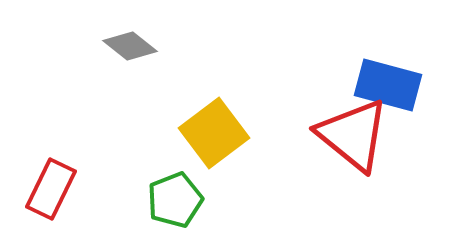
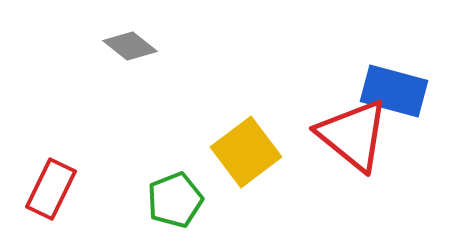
blue rectangle: moved 6 px right, 6 px down
yellow square: moved 32 px right, 19 px down
